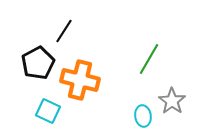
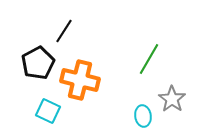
gray star: moved 2 px up
